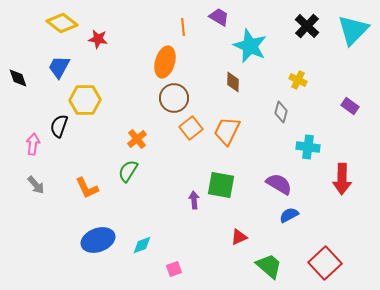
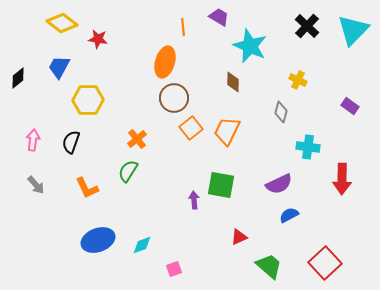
black diamond: rotated 70 degrees clockwise
yellow hexagon: moved 3 px right
black semicircle: moved 12 px right, 16 px down
pink arrow: moved 4 px up
purple semicircle: rotated 124 degrees clockwise
